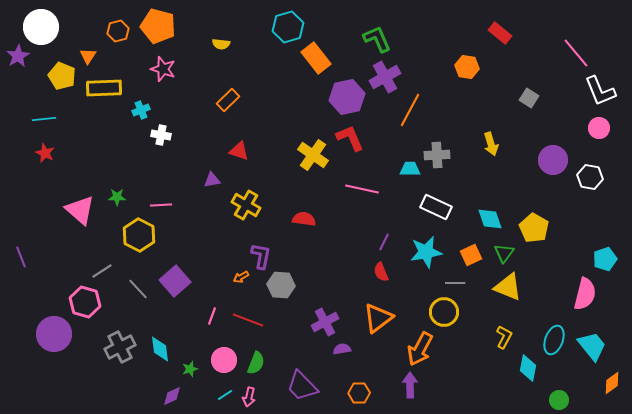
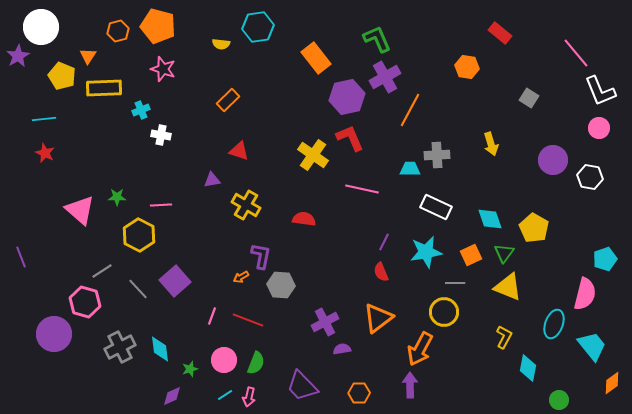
cyan hexagon at (288, 27): moved 30 px left; rotated 8 degrees clockwise
cyan ellipse at (554, 340): moved 16 px up
